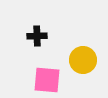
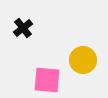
black cross: moved 14 px left, 8 px up; rotated 36 degrees counterclockwise
